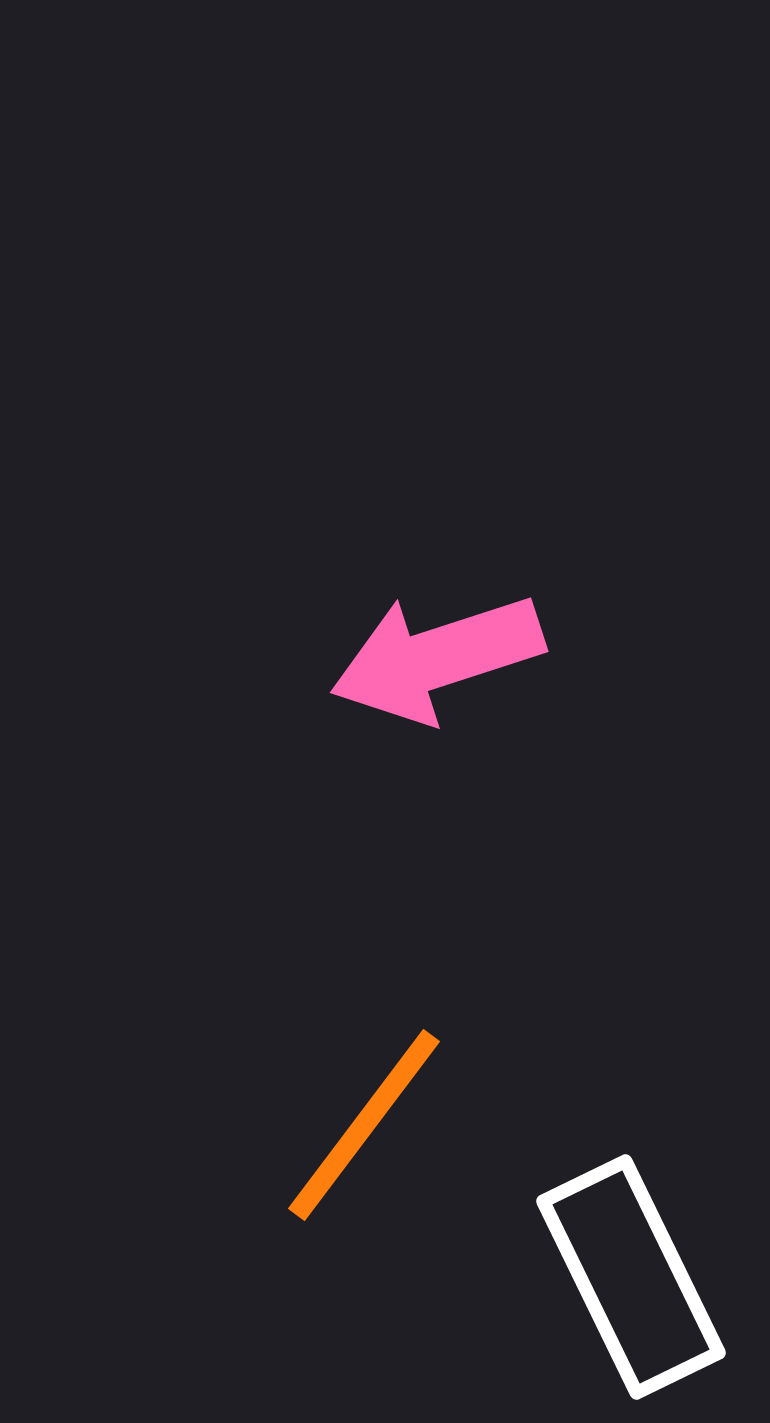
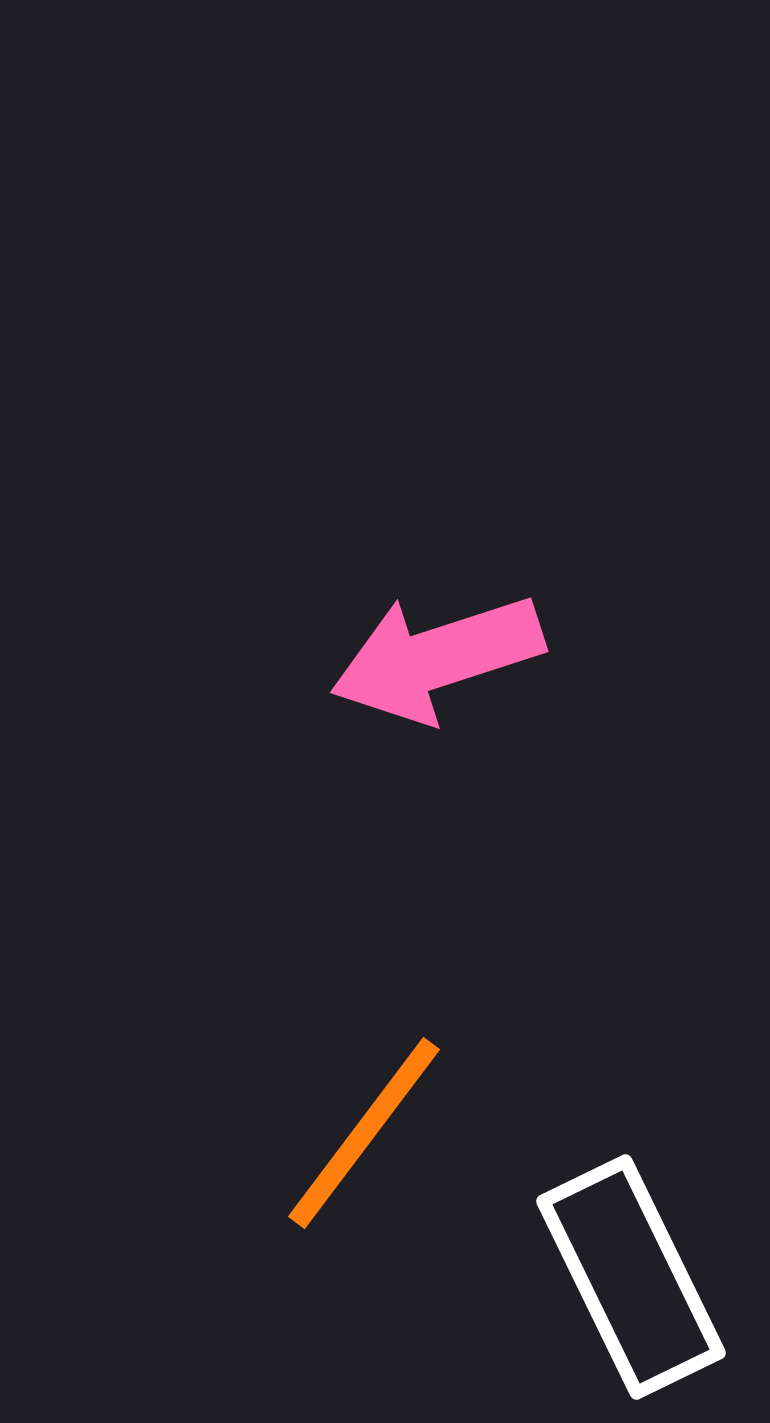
orange line: moved 8 px down
